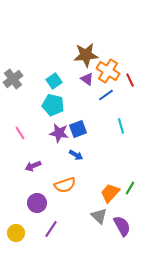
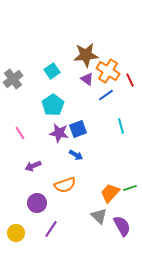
cyan square: moved 2 px left, 10 px up
cyan pentagon: rotated 25 degrees clockwise
green line: rotated 40 degrees clockwise
